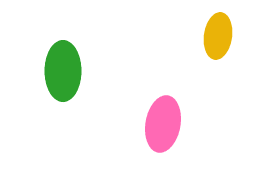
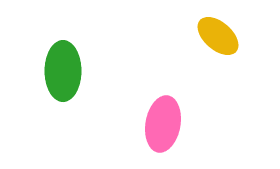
yellow ellipse: rotated 57 degrees counterclockwise
